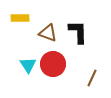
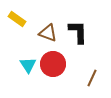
yellow rectangle: moved 3 px left, 1 px down; rotated 36 degrees clockwise
